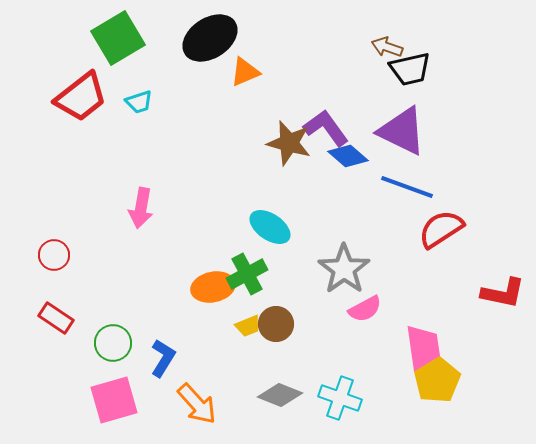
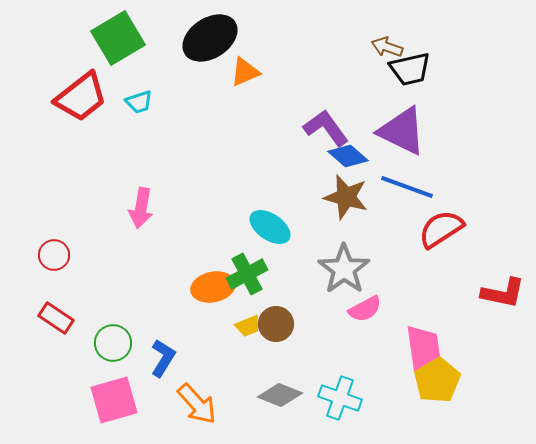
brown star: moved 57 px right, 54 px down
